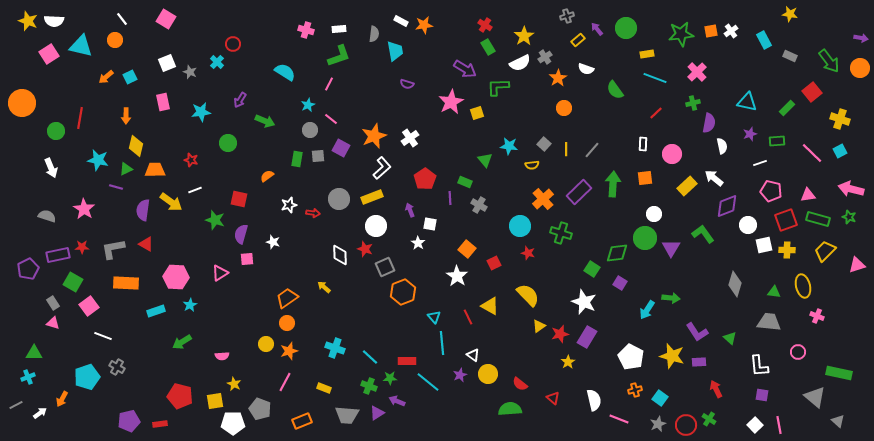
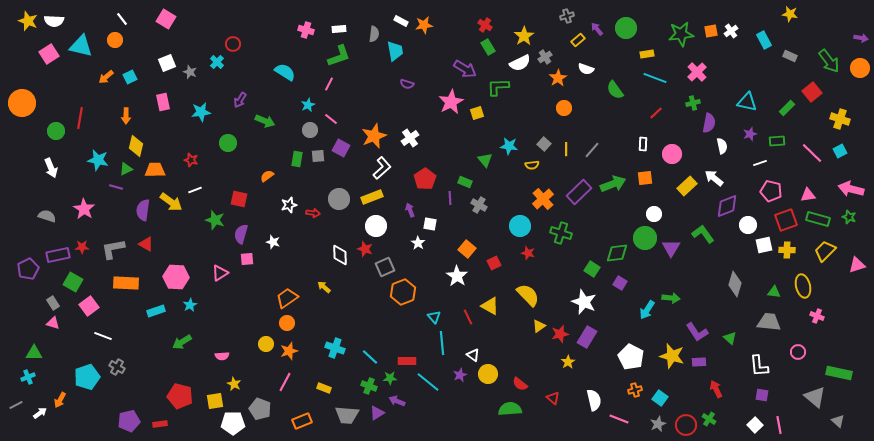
green arrow at (613, 184): rotated 65 degrees clockwise
orange arrow at (62, 399): moved 2 px left, 1 px down
